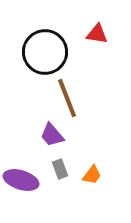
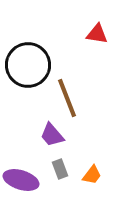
black circle: moved 17 px left, 13 px down
